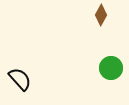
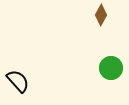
black semicircle: moved 2 px left, 2 px down
